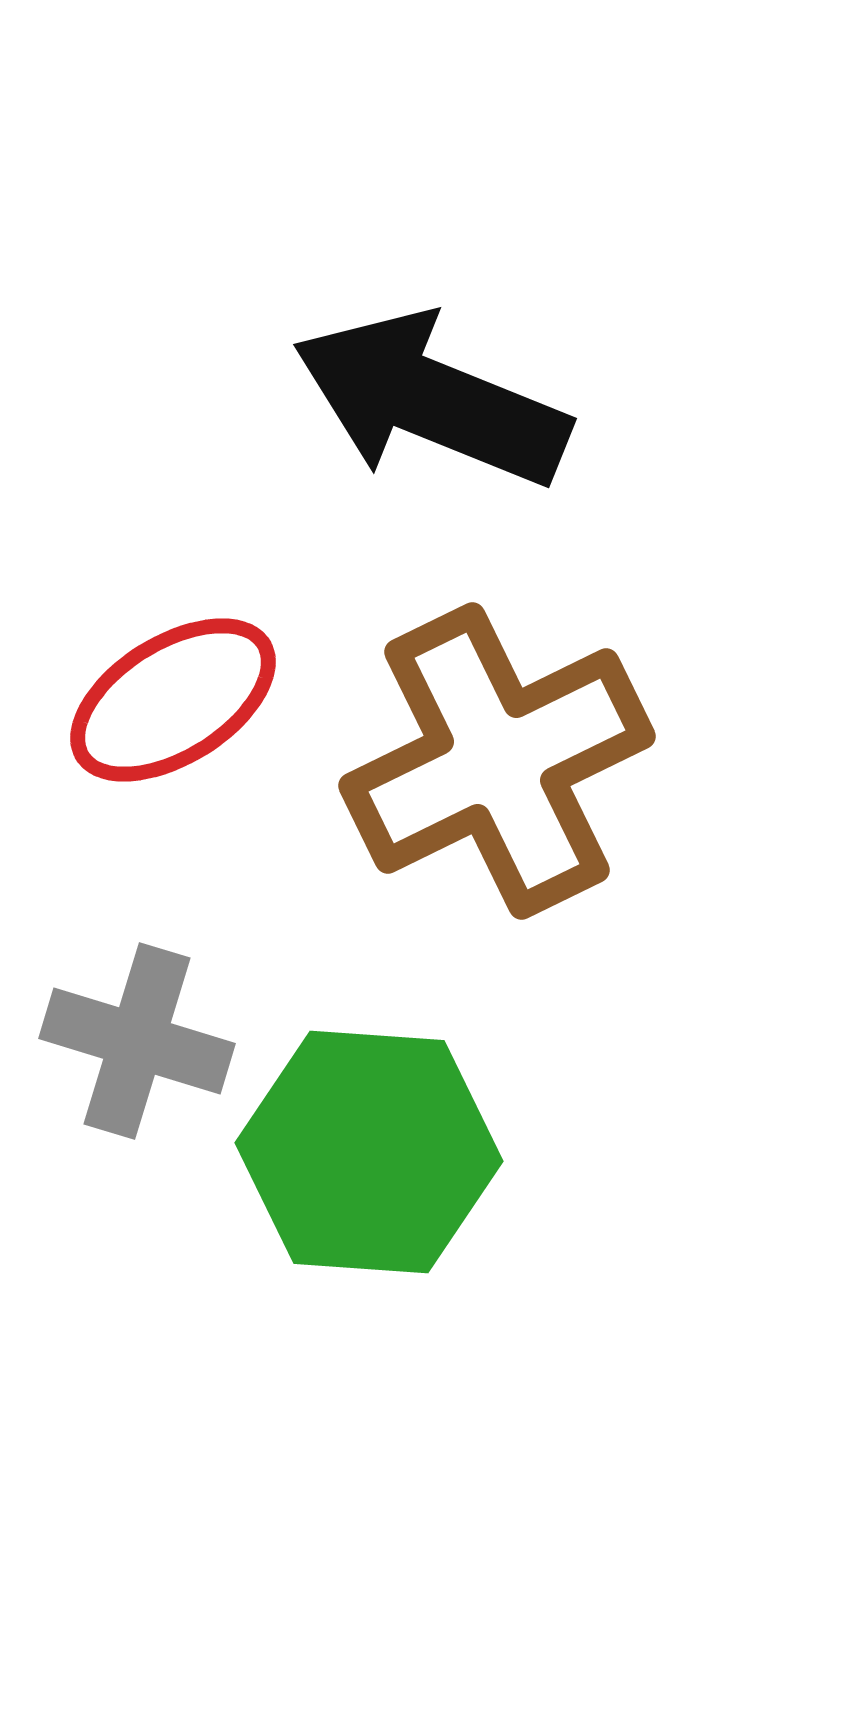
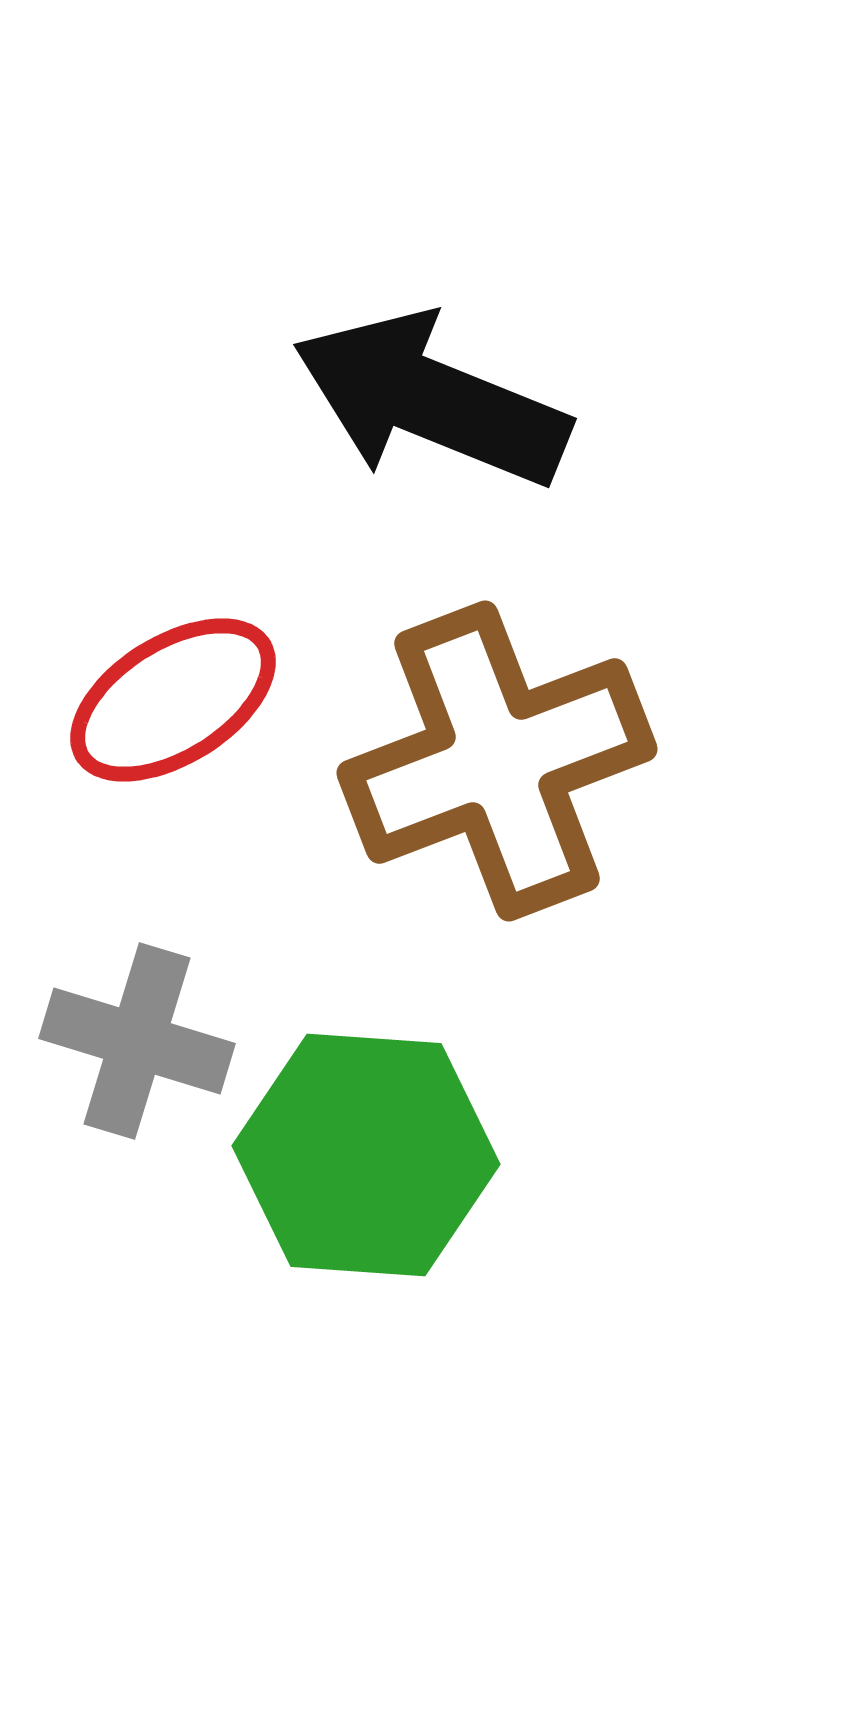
brown cross: rotated 5 degrees clockwise
green hexagon: moved 3 px left, 3 px down
